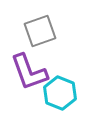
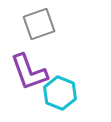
gray square: moved 1 px left, 7 px up
